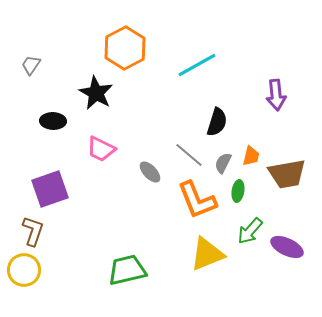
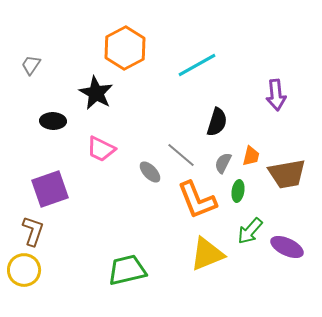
gray line: moved 8 px left
